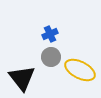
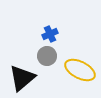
gray circle: moved 4 px left, 1 px up
black triangle: rotated 28 degrees clockwise
